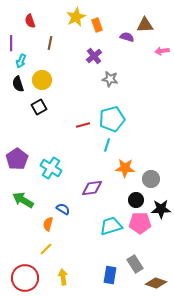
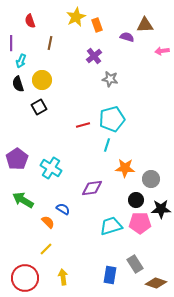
orange semicircle: moved 2 px up; rotated 120 degrees clockwise
